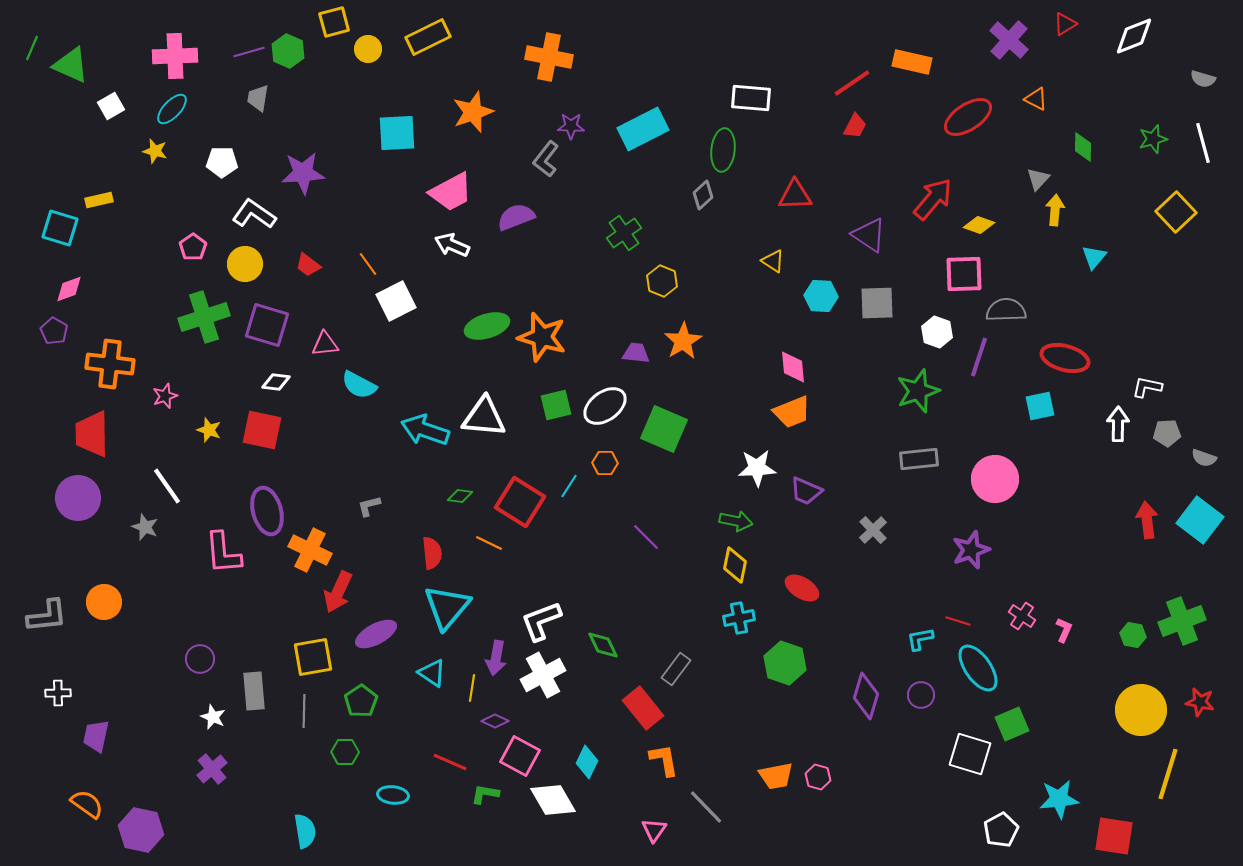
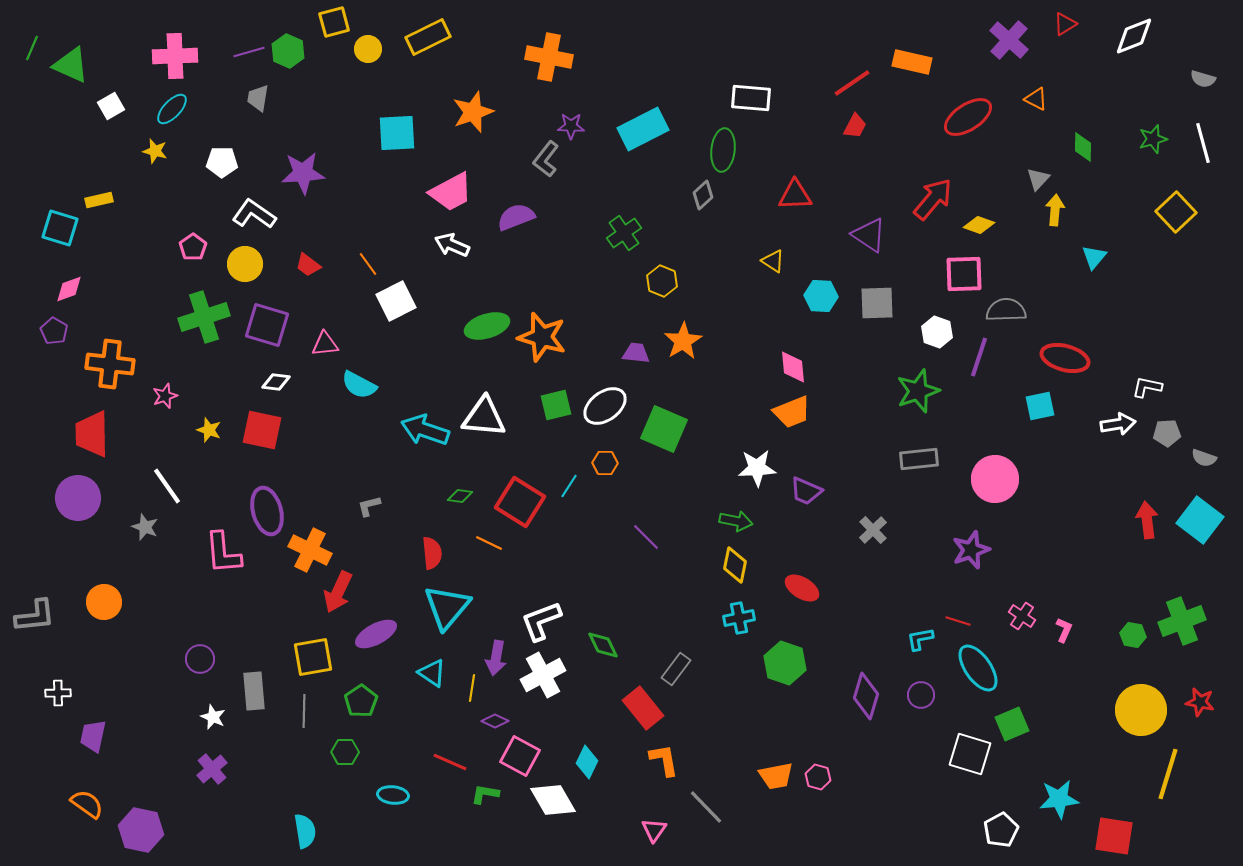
white arrow at (1118, 424): rotated 80 degrees clockwise
gray L-shape at (47, 616): moved 12 px left
purple trapezoid at (96, 736): moved 3 px left
